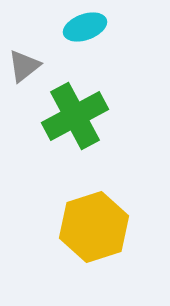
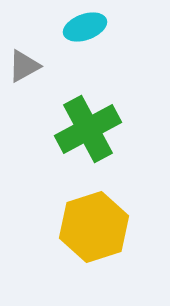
gray triangle: rotated 9 degrees clockwise
green cross: moved 13 px right, 13 px down
